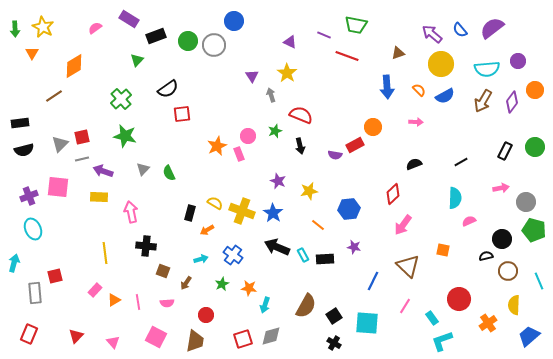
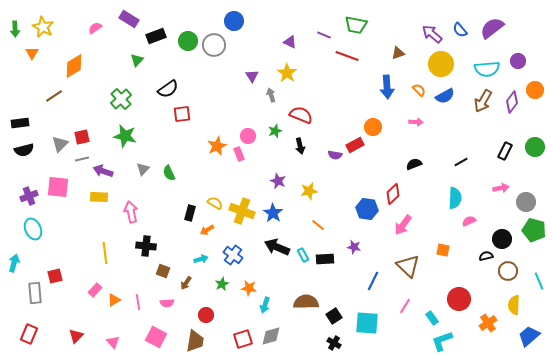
blue hexagon at (349, 209): moved 18 px right; rotated 15 degrees clockwise
brown semicircle at (306, 306): moved 4 px up; rotated 120 degrees counterclockwise
